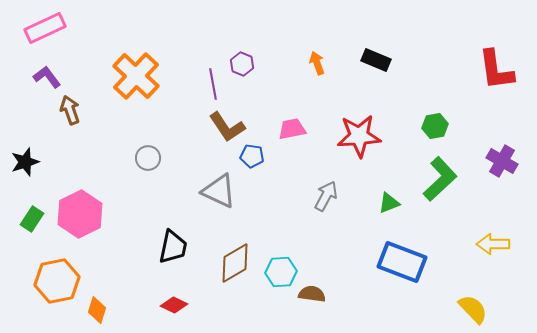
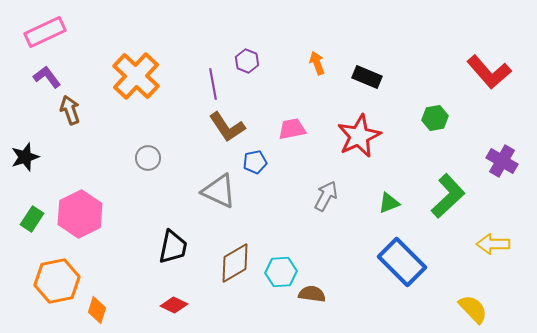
pink rectangle: moved 4 px down
black rectangle: moved 9 px left, 17 px down
purple hexagon: moved 5 px right, 3 px up
red L-shape: moved 7 px left, 2 px down; rotated 33 degrees counterclockwise
green hexagon: moved 8 px up
red star: rotated 21 degrees counterclockwise
blue pentagon: moved 3 px right, 6 px down; rotated 20 degrees counterclockwise
black star: moved 5 px up
green L-shape: moved 8 px right, 17 px down
blue rectangle: rotated 24 degrees clockwise
